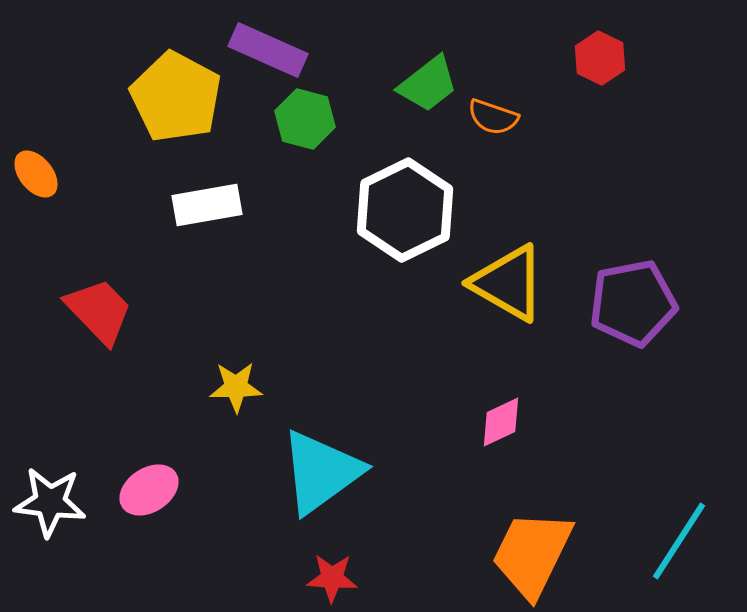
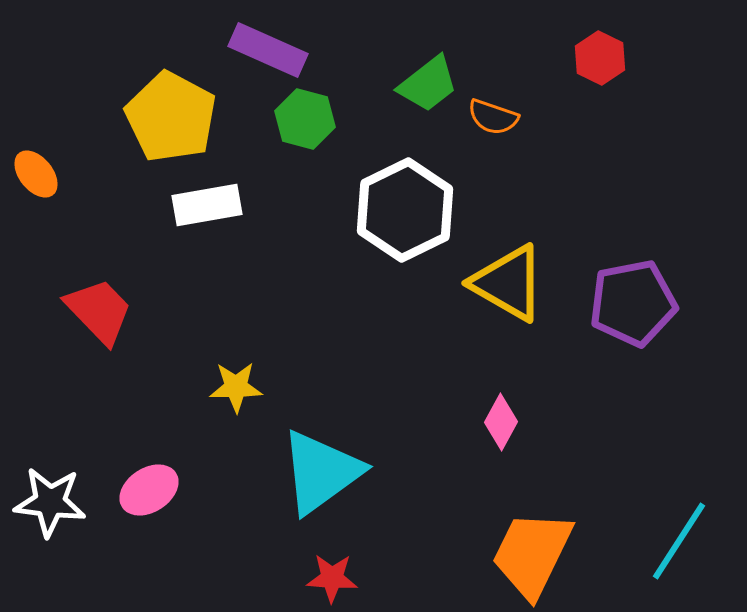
yellow pentagon: moved 5 px left, 20 px down
pink diamond: rotated 36 degrees counterclockwise
